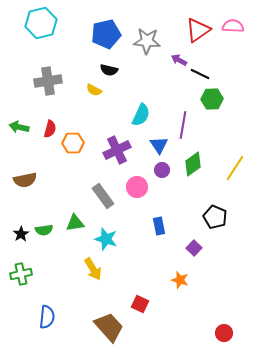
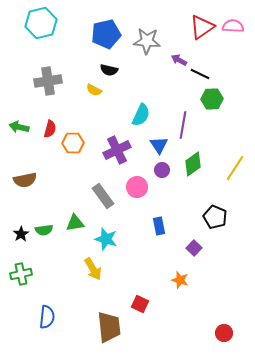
red triangle: moved 4 px right, 3 px up
brown trapezoid: rotated 36 degrees clockwise
